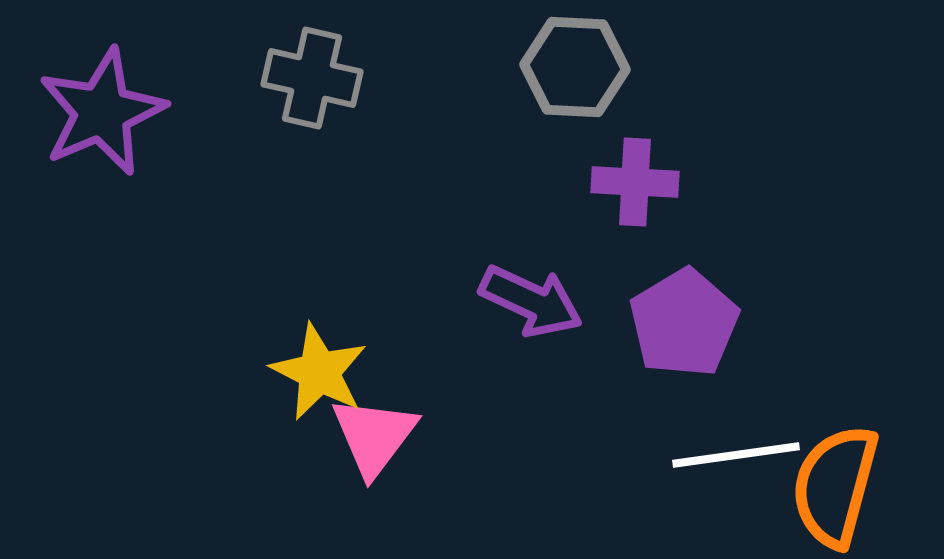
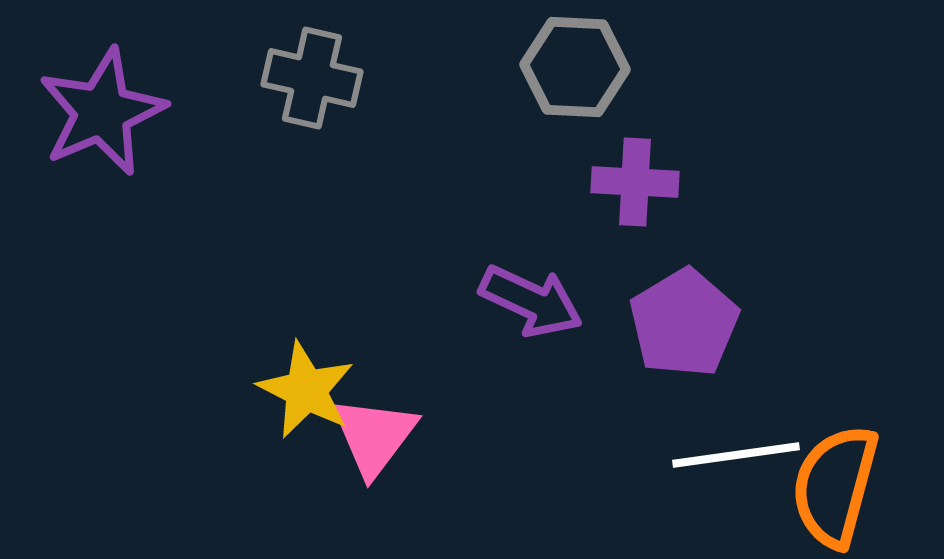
yellow star: moved 13 px left, 18 px down
